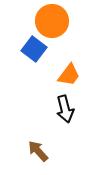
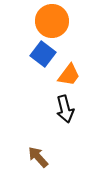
blue square: moved 9 px right, 5 px down
brown arrow: moved 6 px down
